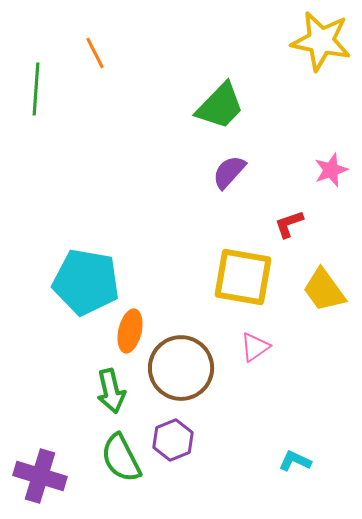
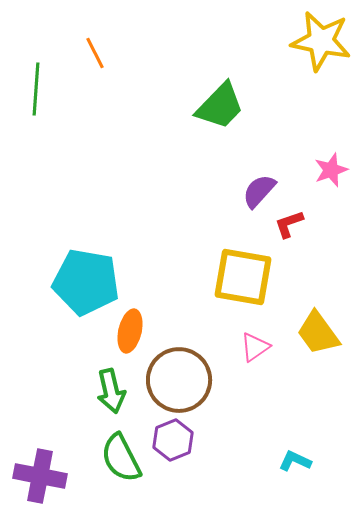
purple semicircle: moved 30 px right, 19 px down
yellow trapezoid: moved 6 px left, 43 px down
brown circle: moved 2 px left, 12 px down
purple cross: rotated 6 degrees counterclockwise
